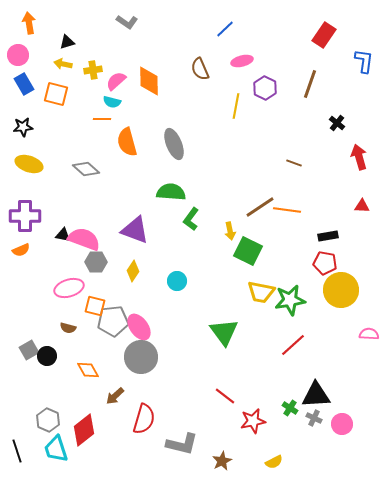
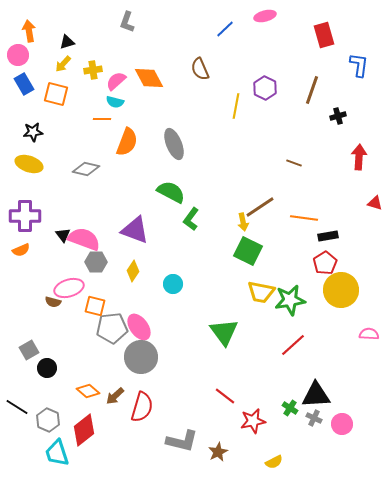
gray L-shape at (127, 22): rotated 75 degrees clockwise
orange arrow at (29, 23): moved 8 px down
red rectangle at (324, 35): rotated 50 degrees counterclockwise
pink ellipse at (242, 61): moved 23 px right, 45 px up
blue L-shape at (364, 61): moved 5 px left, 4 px down
yellow arrow at (63, 64): rotated 60 degrees counterclockwise
orange diamond at (149, 81): moved 3 px up; rotated 28 degrees counterclockwise
brown line at (310, 84): moved 2 px right, 6 px down
cyan semicircle at (112, 102): moved 3 px right
black cross at (337, 123): moved 1 px right, 7 px up; rotated 35 degrees clockwise
black star at (23, 127): moved 10 px right, 5 px down
orange semicircle at (127, 142): rotated 144 degrees counterclockwise
red arrow at (359, 157): rotated 20 degrees clockwise
gray diamond at (86, 169): rotated 28 degrees counterclockwise
green semicircle at (171, 192): rotated 24 degrees clockwise
red triangle at (362, 206): moved 13 px right, 3 px up; rotated 14 degrees clockwise
orange line at (287, 210): moved 17 px right, 8 px down
yellow arrow at (230, 231): moved 13 px right, 9 px up
black triangle at (63, 235): rotated 42 degrees clockwise
red pentagon at (325, 263): rotated 30 degrees clockwise
cyan circle at (177, 281): moved 4 px left, 3 px down
gray pentagon at (113, 321): moved 1 px left, 7 px down
brown semicircle at (68, 328): moved 15 px left, 26 px up
black circle at (47, 356): moved 12 px down
orange diamond at (88, 370): moved 21 px down; rotated 20 degrees counterclockwise
red semicircle at (144, 419): moved 2 px left, 12 px up
gray L-shape at (182, 444): moved 3 px up
cyan trapezoid at (56, 449): moved 1 px right, 4 px down
black line at (17, 451): moved 44 px up; rotated 40 degrees counterclockwise
brown star at (222, 461): moved 4 px left, 9 px up
